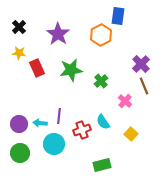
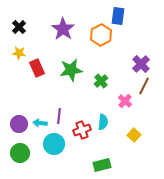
purple star: moved 5 px right, 5 px up
brown line: rotated 48 degrees clockwise
cyan semicircle: rotated 140 degrees counterclockwise
yellow square: moved 3 px right, 1 px down
